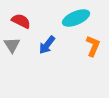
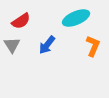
red semicircle: rotated 120 degrees clockwise
